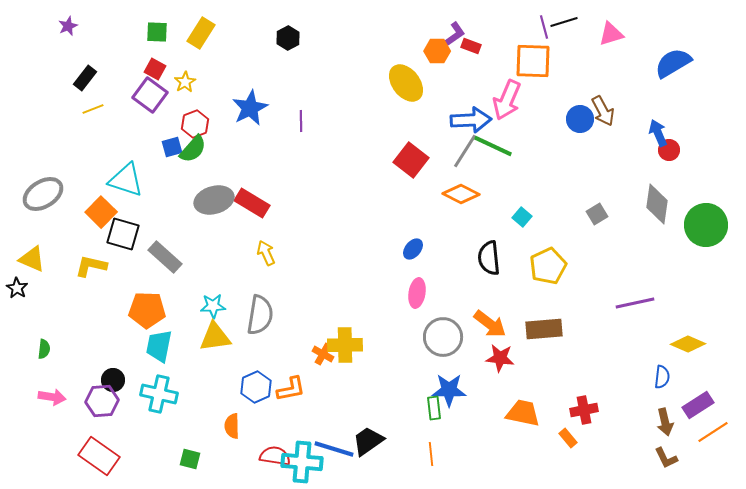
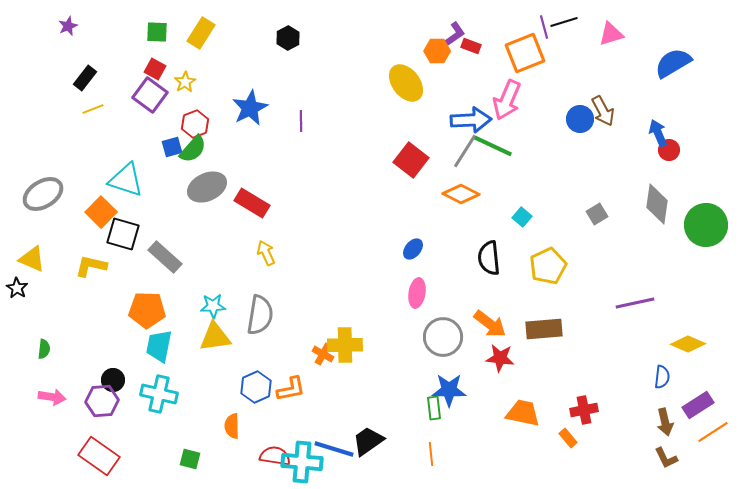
orange square at (533, 61): moved 8 px left, 8 px up; rotated 24 degrees counterclockwise
gray ellipse at (214, 200): moved 7 px left, 13 px up; rotated 9 degrees counterclockwise
